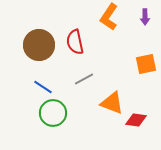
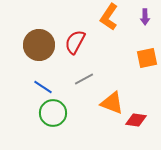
red semicircle: rotated 40 degrees clockwise
orange square: moved 1 px right, 6 px up
